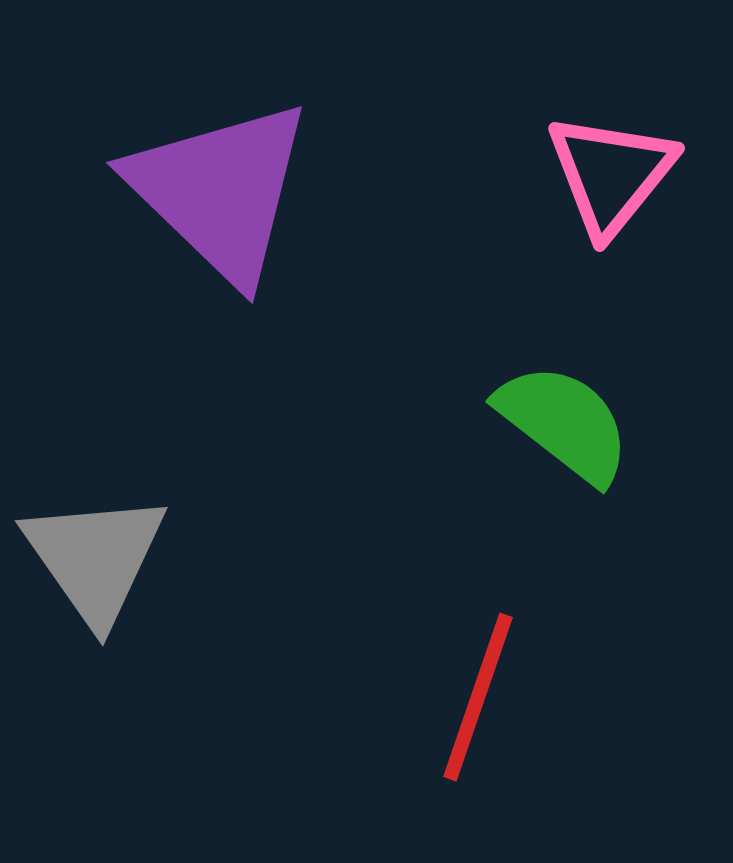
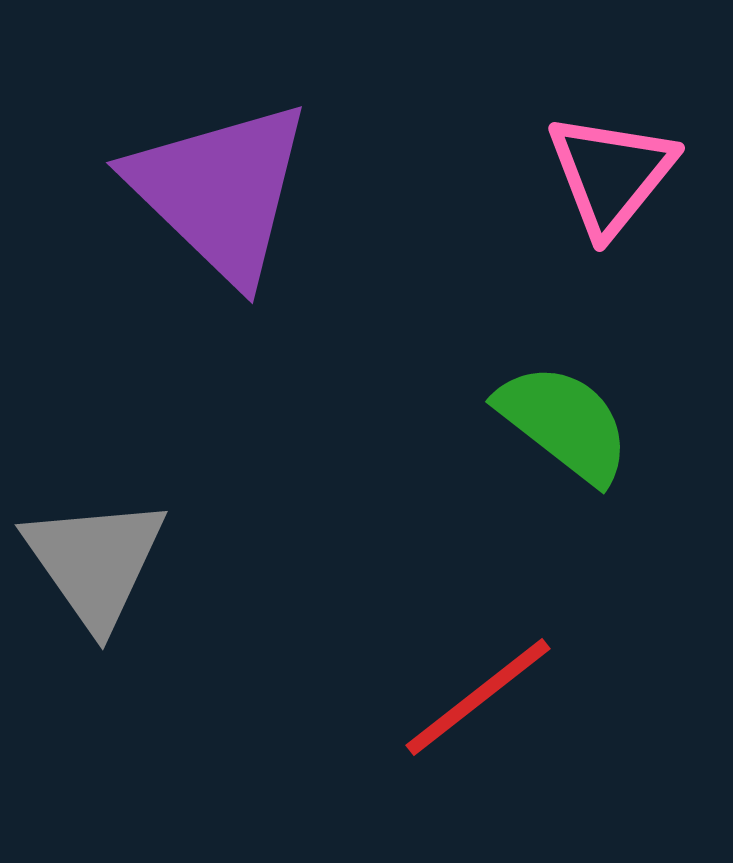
gray triangle: moved 4 px down
red line: rotated 33 degrees clockwise
